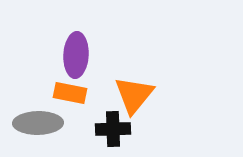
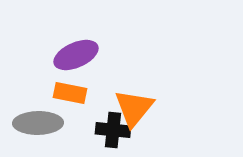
purple ellipse: rotated 63 degrees clockwise
orange triangle: moved 13 px down
black cross: moved 1 px down; rotated 8 degrees clockwise
